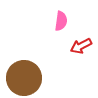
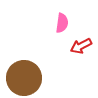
pink semicircle: moved 1 px right, 2 px down
